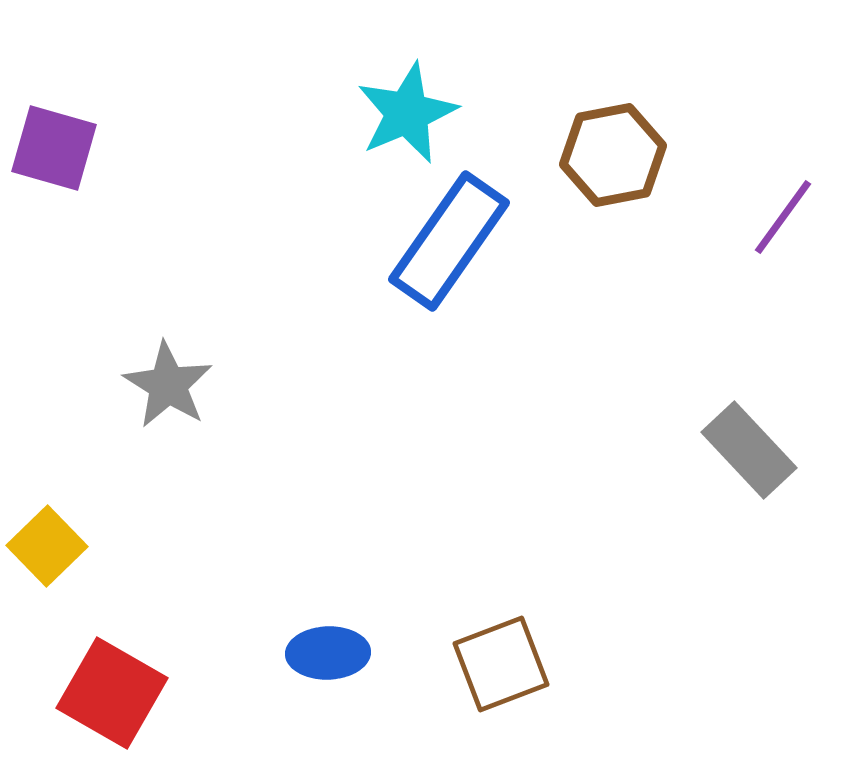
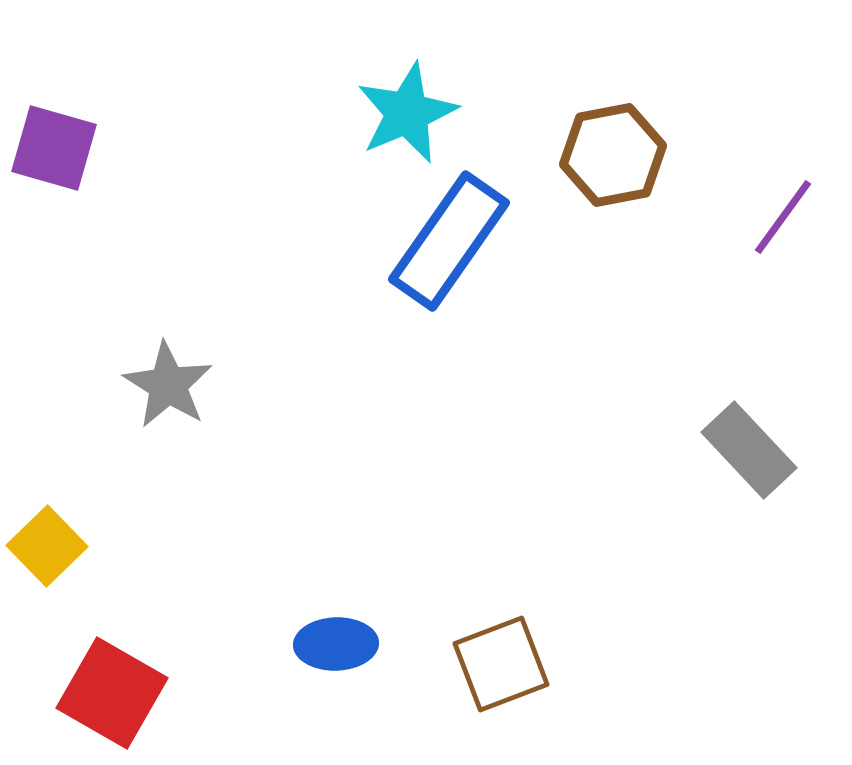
blue ellipse: moved 8 px right, 9 px up
